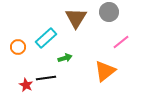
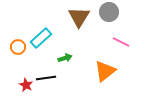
brown triangle: moved 3 px right, 1 px up
cyan rectangle: moved 5 px left
pink line: rotated 66 degrees clockwise
